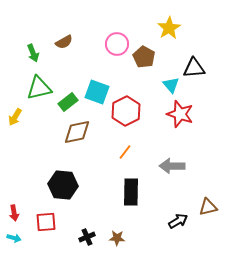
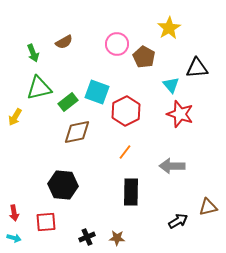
black triangle: moved 3 px right
